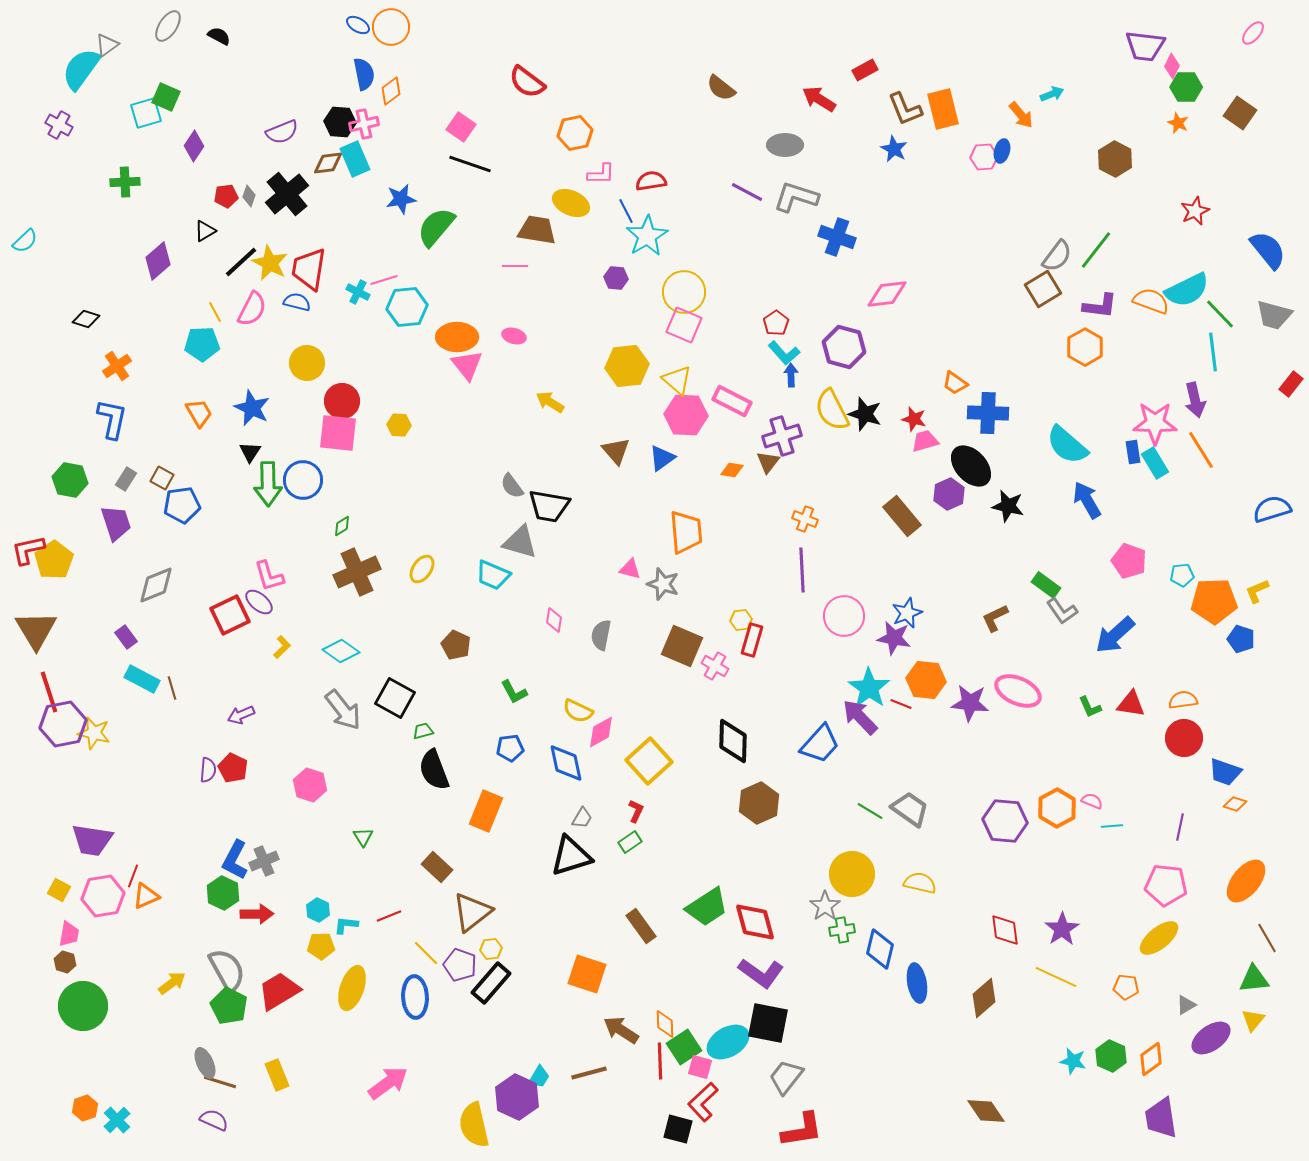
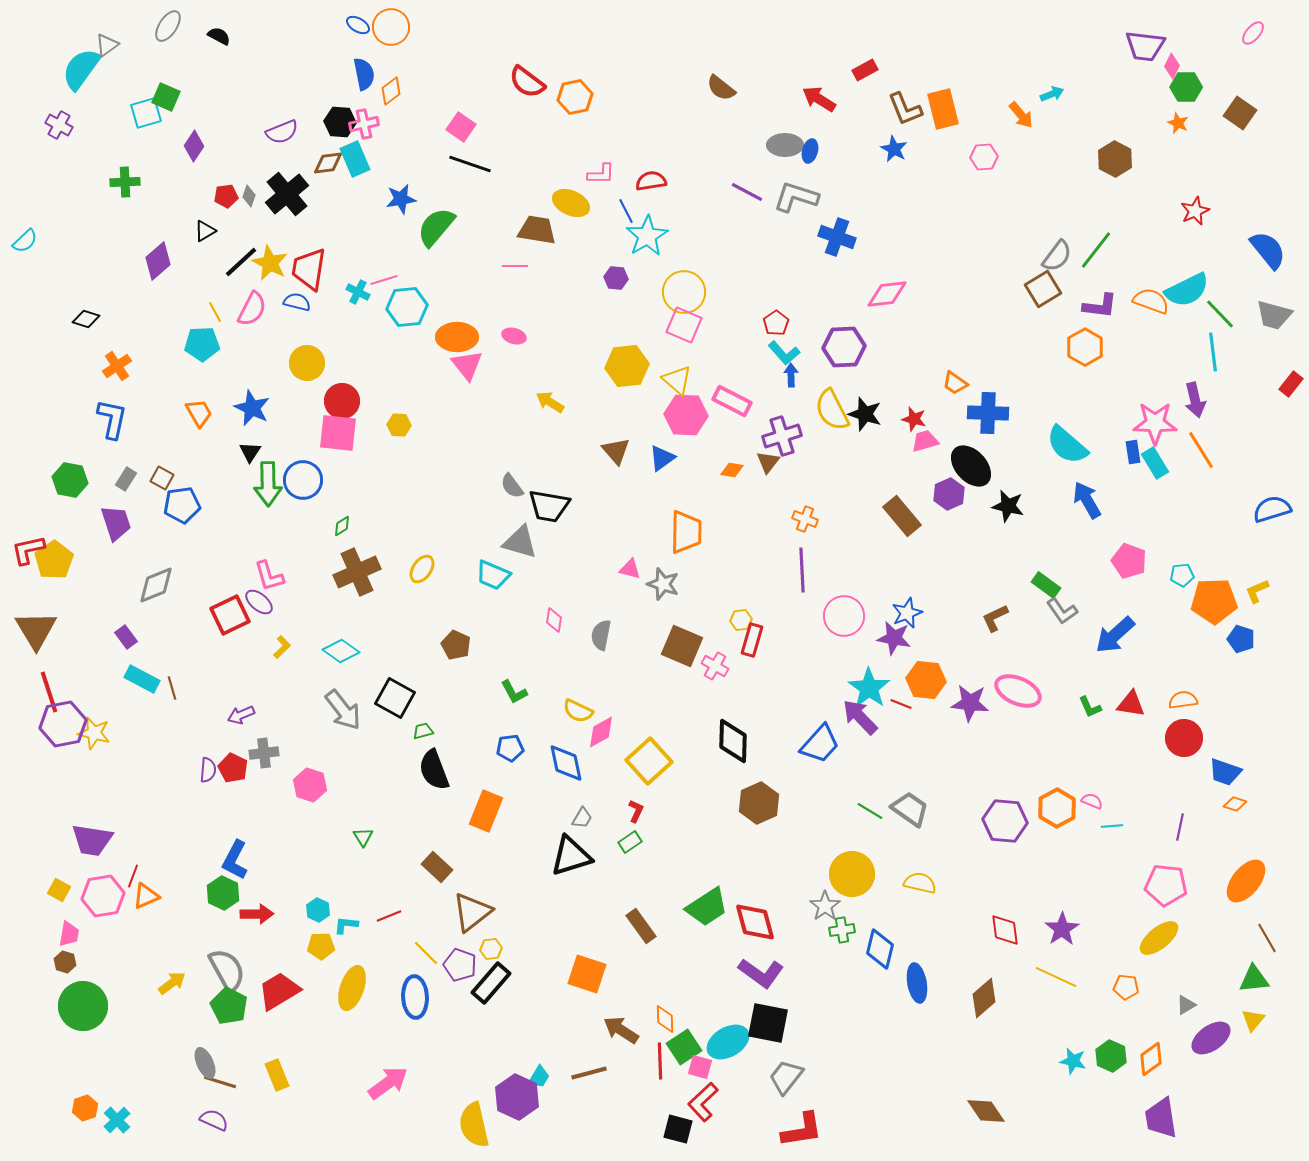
orange hexagon at (575, 133): moved 36 px up
blue ellipse at (1002, 151): moved 192 px left
purple hexagon at (844, 347): rotated 18 degrees counterclockwise
orange trapezoid at (686, 532): rotated 6 degrees clockwise
gray cross at (264, 861): moved 108 px up; rotated 16 degrees clockwise
orange diamond at (665, 1024): moved 5 px up
